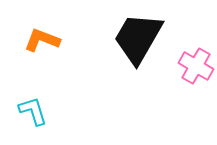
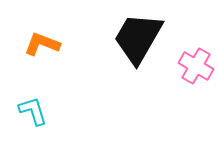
orange L-shape: moved 4 px down
